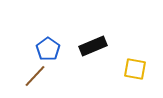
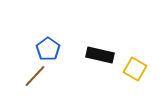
black rectangle: moved 7 px right, 9 px down; rotated 36 degrees clockwise
yellow square: rotated 20 degrees clockwise
